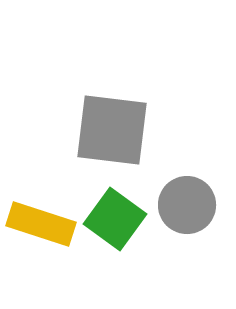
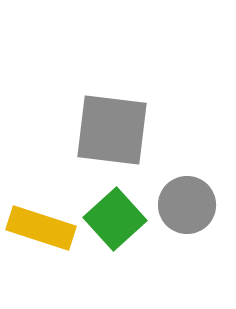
green square: rotated 12 degrees clockwise
yellow rectangle: moved 4 px down
